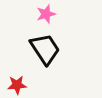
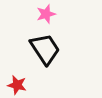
red star: rotated 18 degrees clockwise
